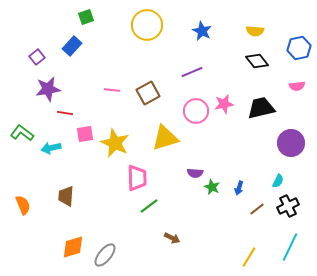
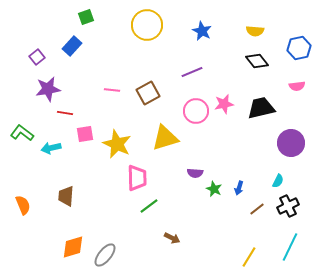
yellow star: moved 2 px right, 1 px down
green star: moved 2 px right, 2 px down
